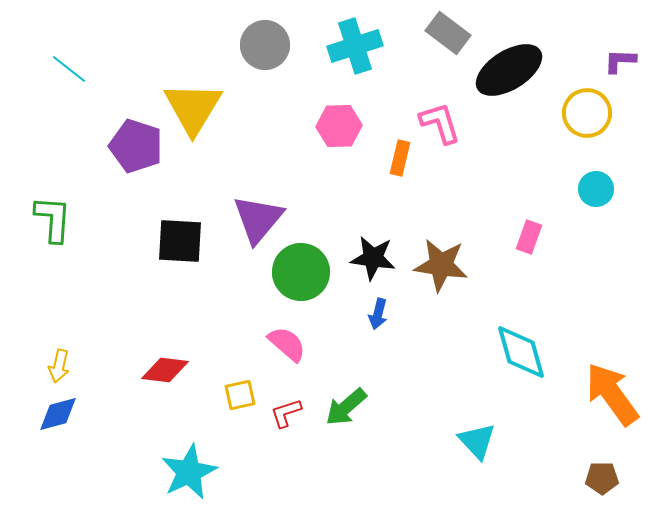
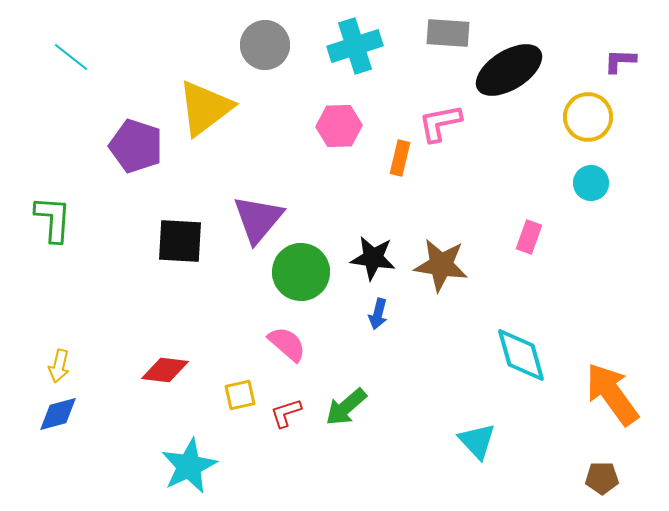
gray rectangle: rotated 33 degrees counterclockwise
cyan line: moved 2 px right, 12 px up
yellow triangle: moved 12 px right; rotated 22 degrees clockwise
yellow circle: moved 1 px right, 4 px down
pink L-shape: rotated 84 degrees counterclockwise
cyan circle: moved 5 px left, 6 px up
cyan diamond: moved 3 px down
cyan star: moved 6 px up
